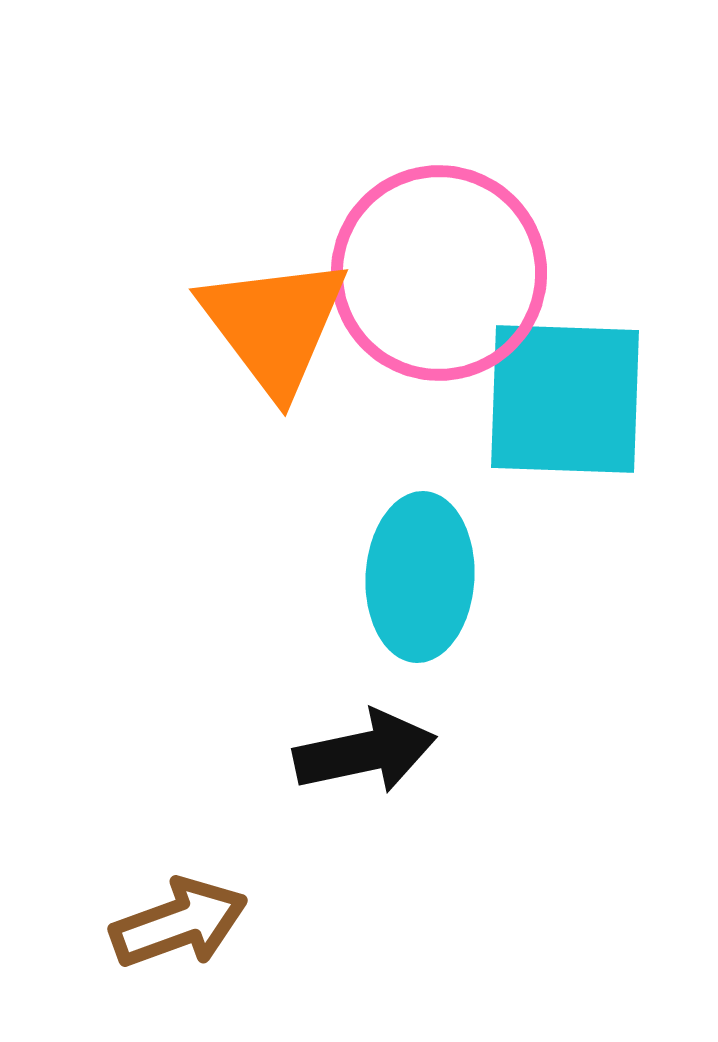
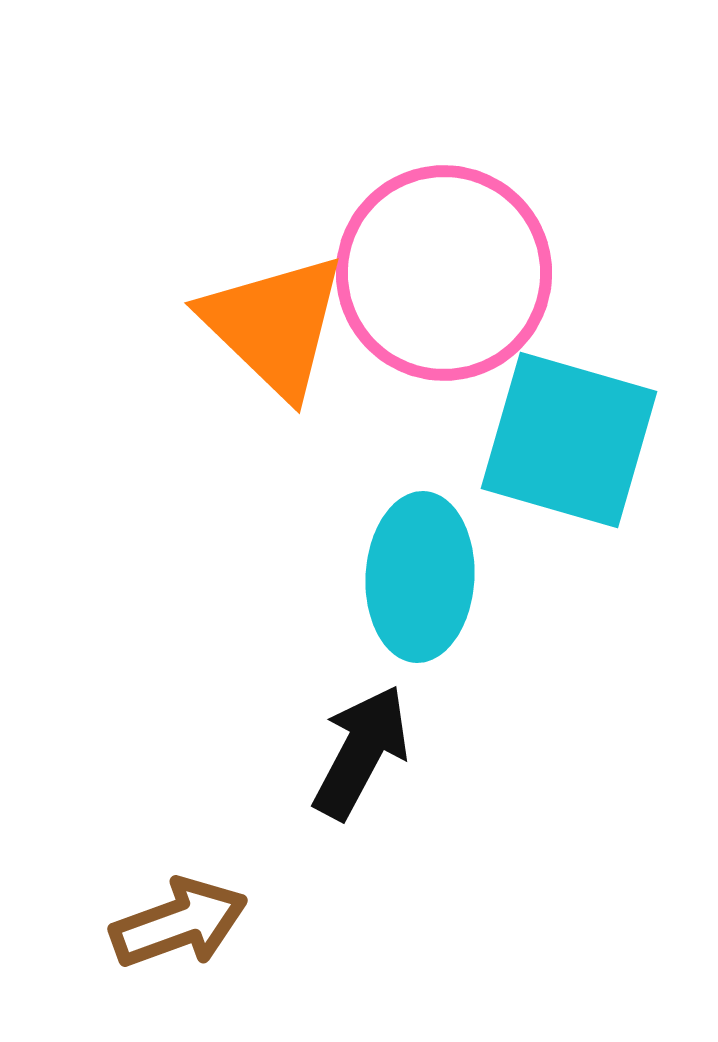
pink circle: moved 5 px right
orange triangle: rotated 9 degrees counterclockwise
cyan square: moved 4 px right, 41 px down; rotated 14 degrees clockwise
black arrow: moved 4 px left; rotated 50 degrees counterclockwise
